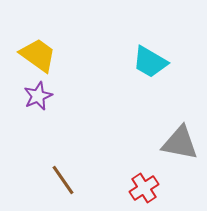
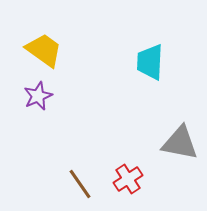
yellow trapezoid: moved 6 px right, 5 px up
cyan trapezoid: rotated 63 degrees clockwise
brown line: moved 17 px right, 4 px down
red cross: moved 16 px left, 9 px up
